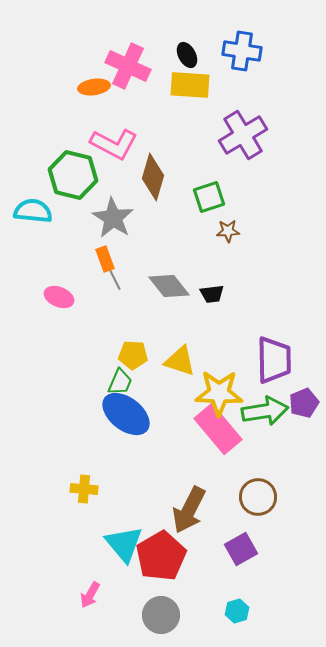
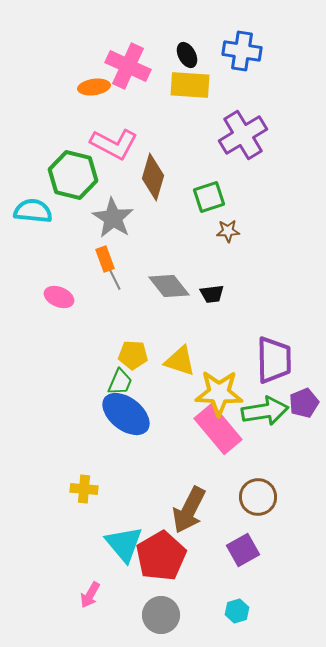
purple square: moved 2 px right, 1 px down
